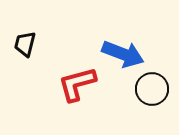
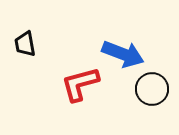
black trapezoid: rotated 24 degrees counterclockwise
red L-shape: moved 3 px right
